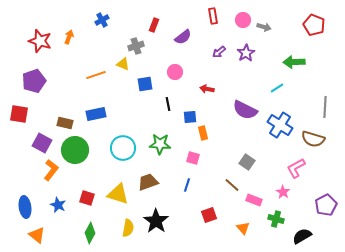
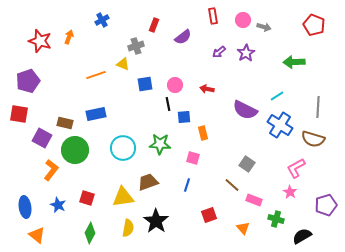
pink circle at (175, 72): moved 13 px down
purple pentagon at (34, 81): moved 6 px left
cyan line at (277, 88): moved 8 px down
gray line at (325, 107): moved 7 px left
blue square at (190, 117): moved 6 px left
purple square at (42, 143): moved 5 px up
gray square at (247, 162): moved 2 px down
pink star at (283, 192): moved 7 px right
yellow triangle at (118, 194): moved 5 px right, 3 px down; rotated 25 degrees counterclockwise
purple pentagon at (326, 205): rotated 10 degrees clockwise
